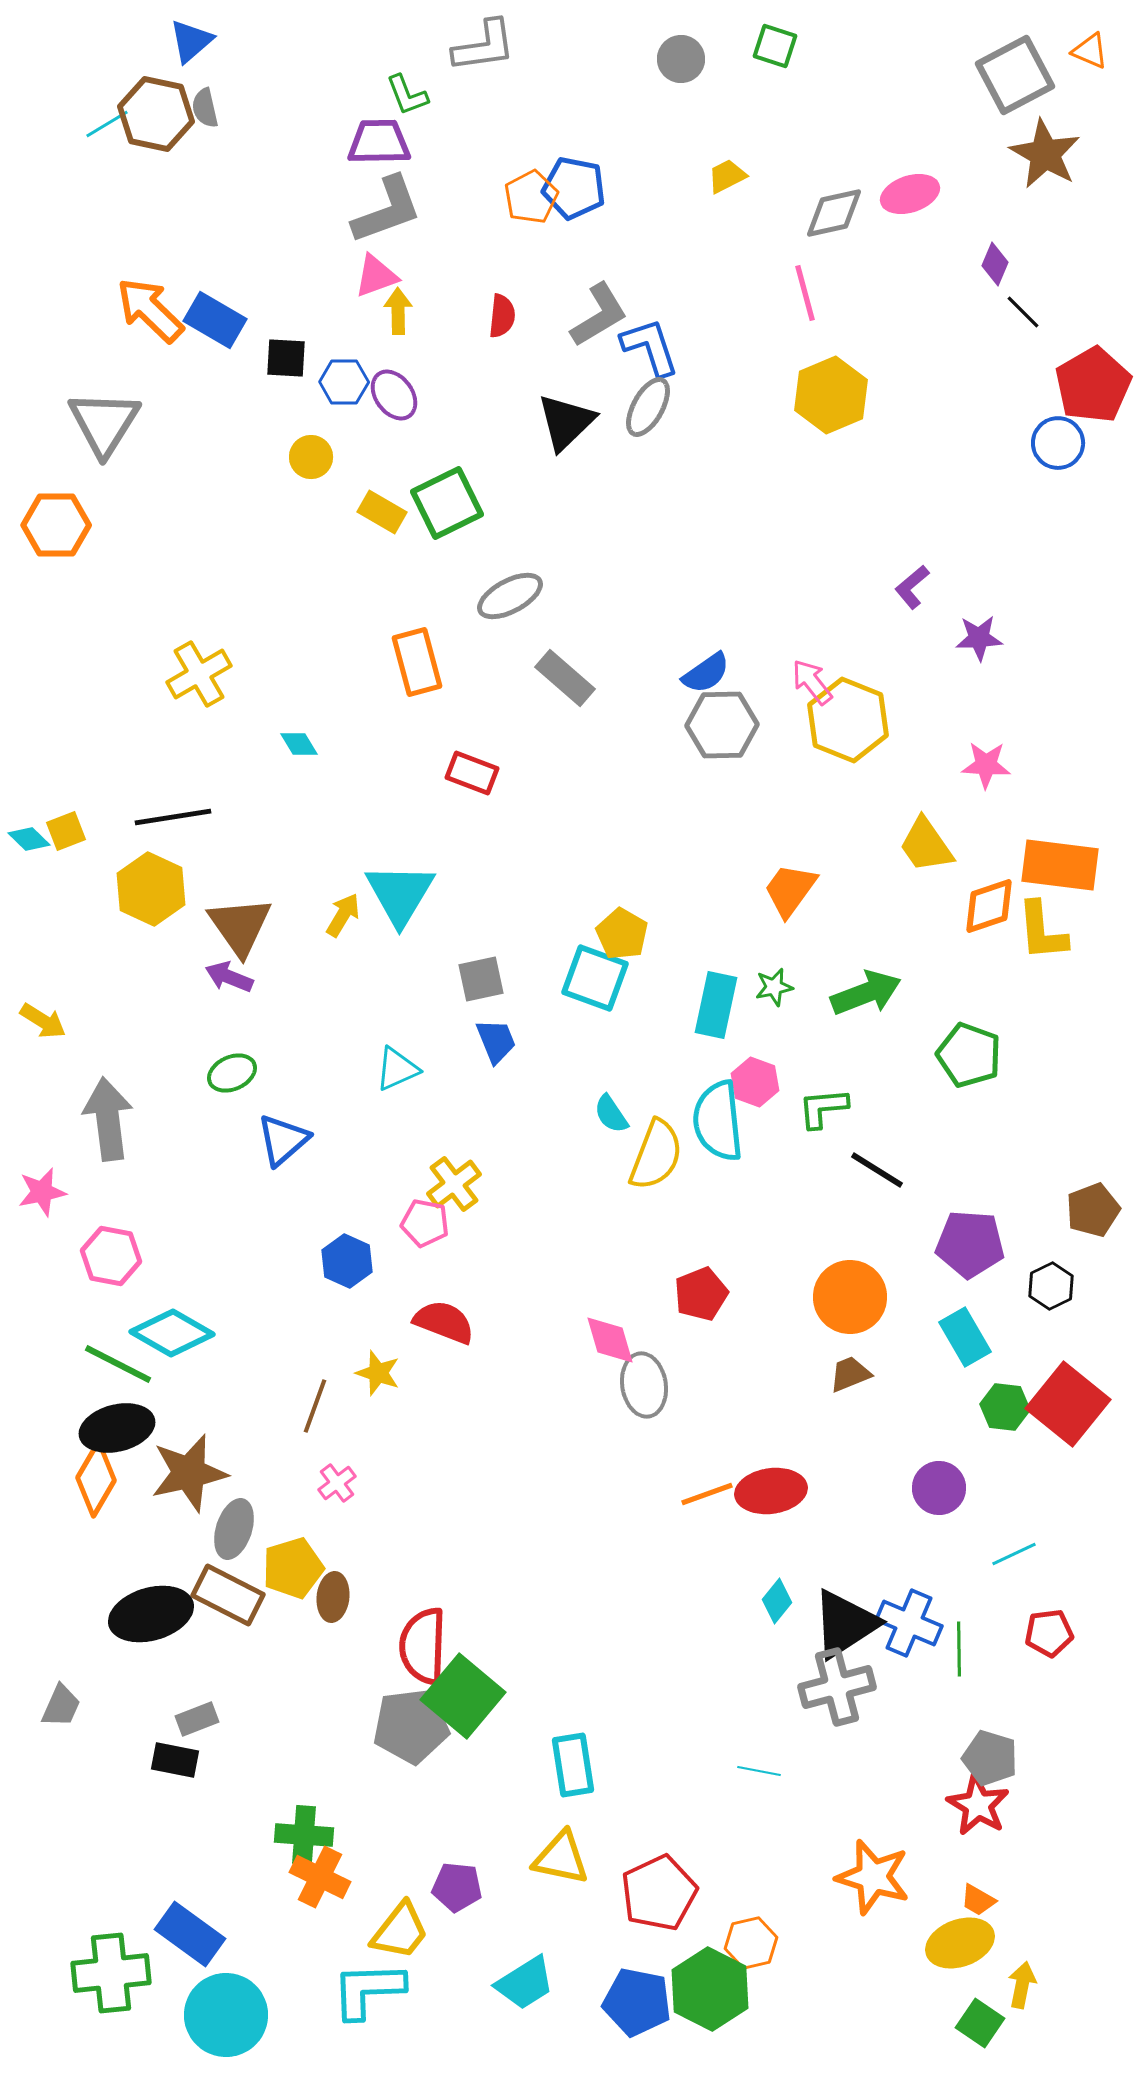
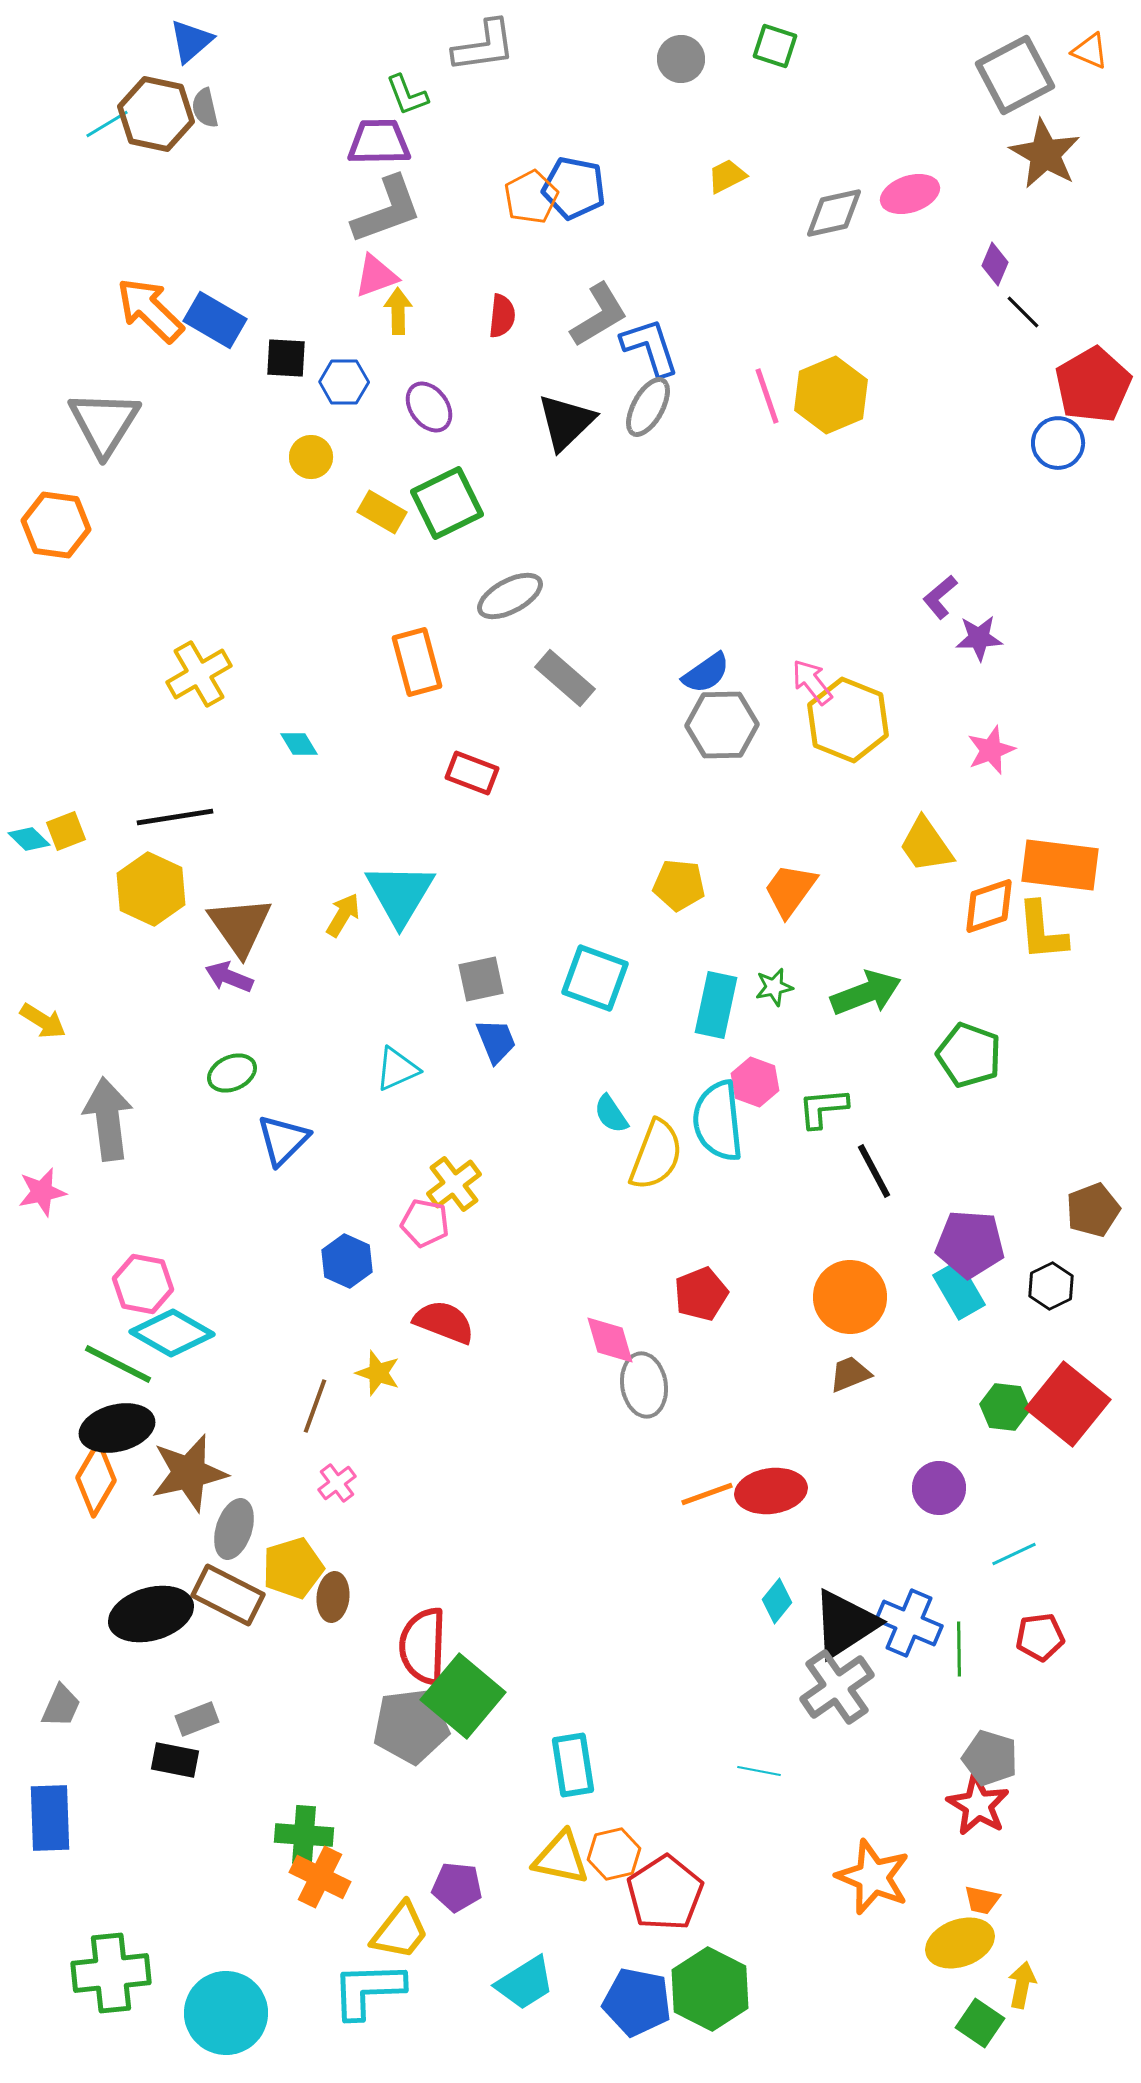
pink line at (805, 293): moved 38 px left, 103 px down; rotated 4 degrees counterclockwise
purple ellipse at (394, 395): moved 35 px right, 12 px down
orange hexagon at (56, 525): rotated 8 degrees clockwise
purple L-shape at (912, 587): moved 28 px right, 10 px down
pink star at (986, 765): moved 5 px right, 15 px up; rotated 24 degrees counterclockwise
black line at (173, 817): moved 2 px right
yellow pentagon at (622, 934): moved 57 px right, 49 px up; rotated 24 degrees counterclockwise
blue triangle at (283, 1140): rotated 4 degrees counterclockwise
black line at (877, 1170): moved 3 px left, 1 px down; rotated 30 degrees clockwise
pink hexagon at (111, 1256): moved 32 px right, 28 px down
cyan rectangle at (965, 1337): moved 6 px left, 47 px up
red pentagon at (1049, 1633): moved 9 px left, 4 px down
gray cross at (837, 1687): rotated 20 degrees counterclockwise
orange star at (873, 1877): rotated 6 degrees clockwise
red pentagon at (659, 1893): moved 6 px right; rotated 8 degrees counterclockwise
orange trapezoid at (978, 1900): moved 4 px right; rotated 18 degrees counterclockwise
blue rectangle at (190, 1934): moved 140 px left, 116 px up; rotated 52 degrees clockwise
orange hexagon at (751, 1943): moved 137 px left, 89 px up
cyan circle at (226, 2015): moved 2 px up
